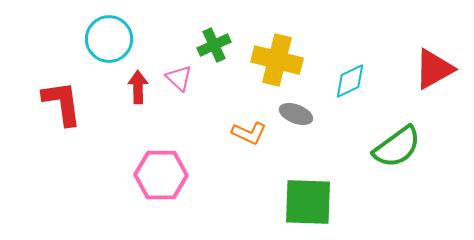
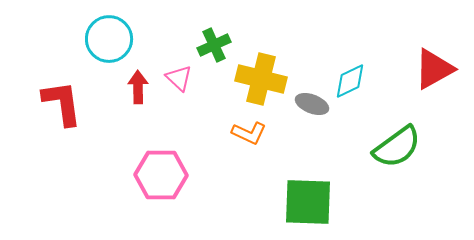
yellow cross: moved 16 px left, 19 px down
gray ellipse: moved 16 px right, 10 px up
